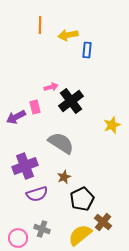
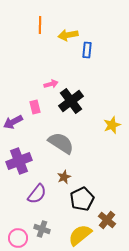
pink arrow: moved 3 px up
purple arrow: moved 3 px left, 5 px down
purple cross: moved 6 px left, 5 px up
purple semicircle: rotated 35 degrees counterclockwise
brown cross: moved 4 px right, 2 px up
